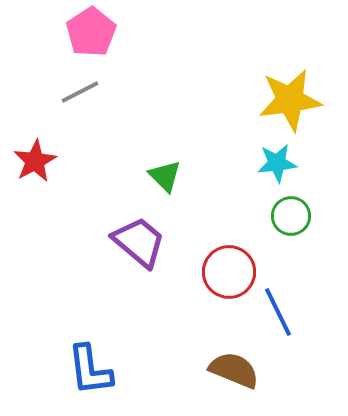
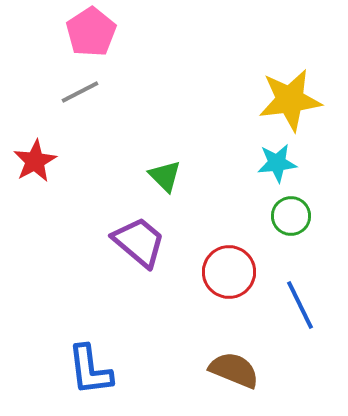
blue line: moved 22 px right, 7 px up
